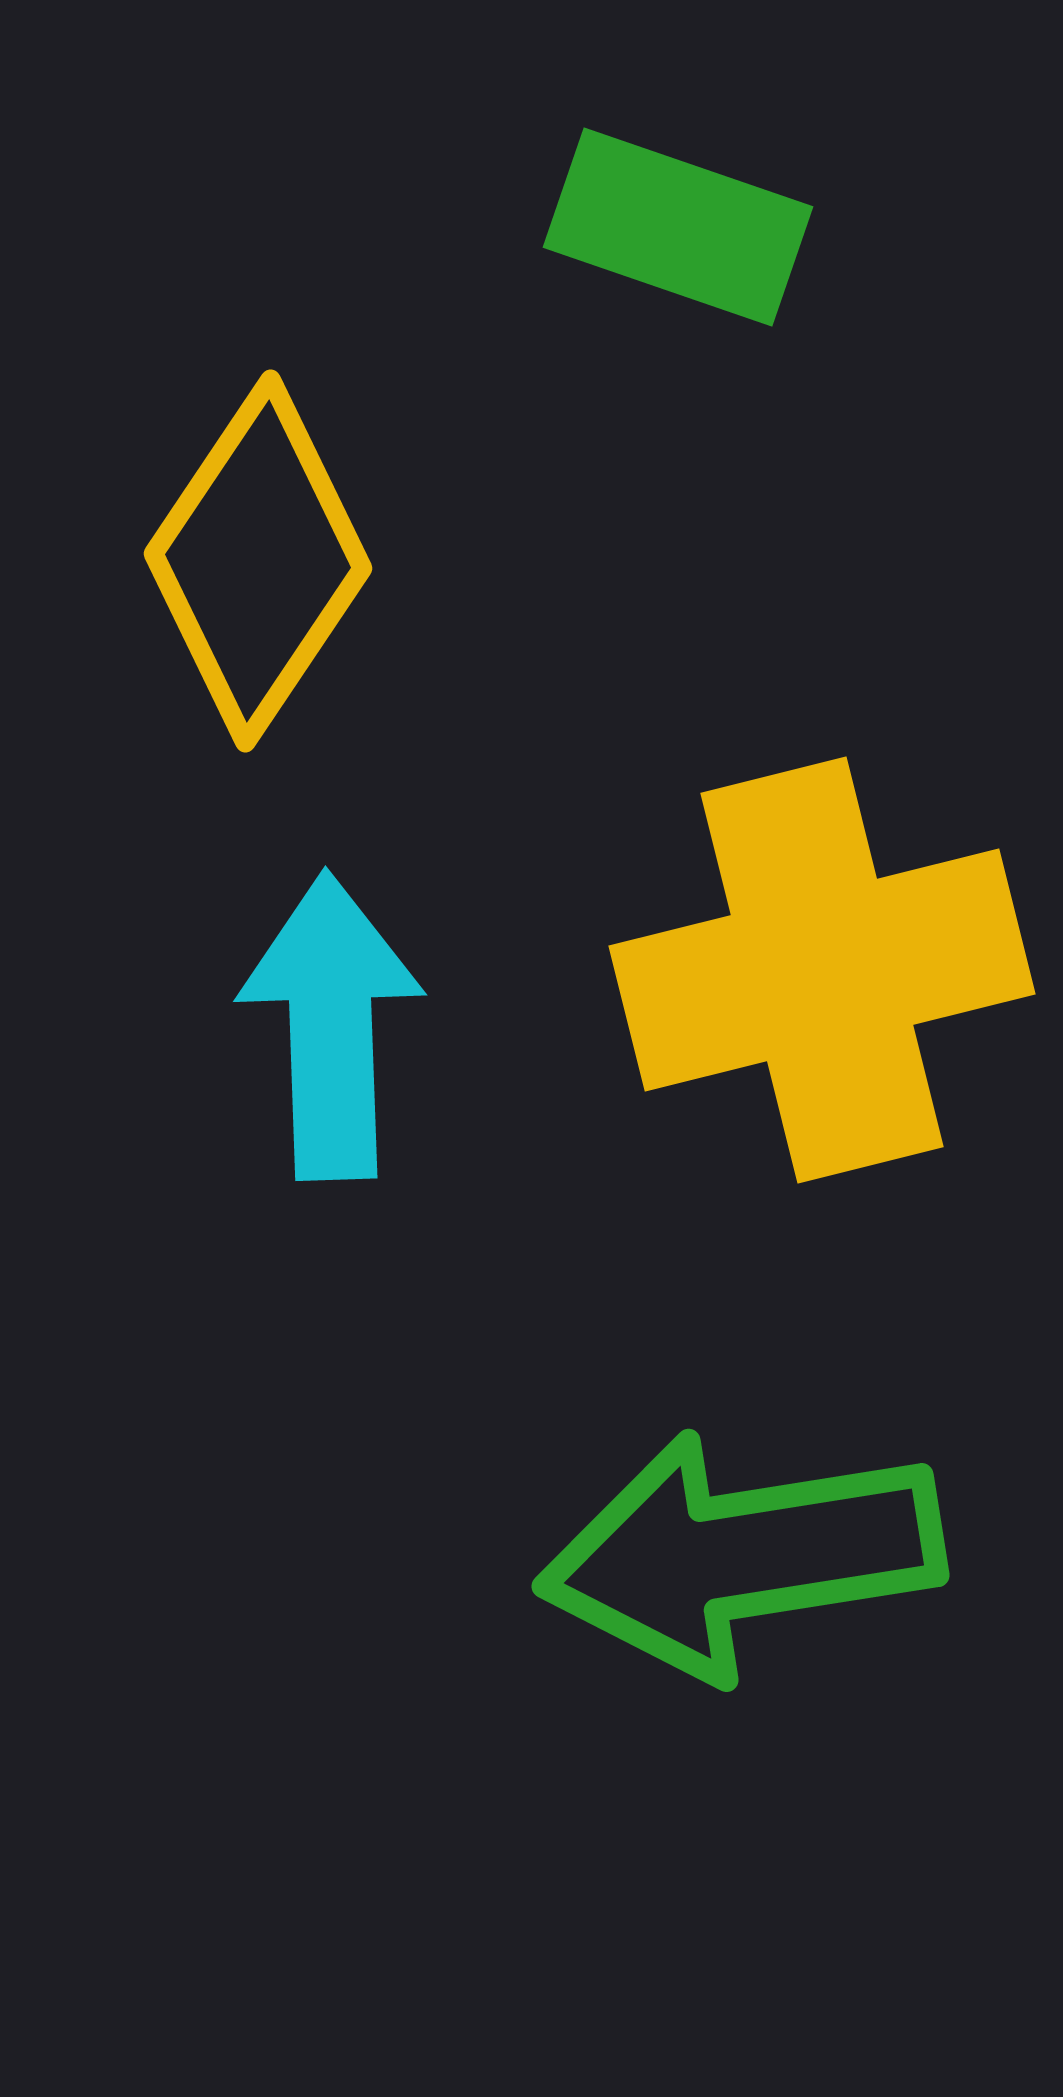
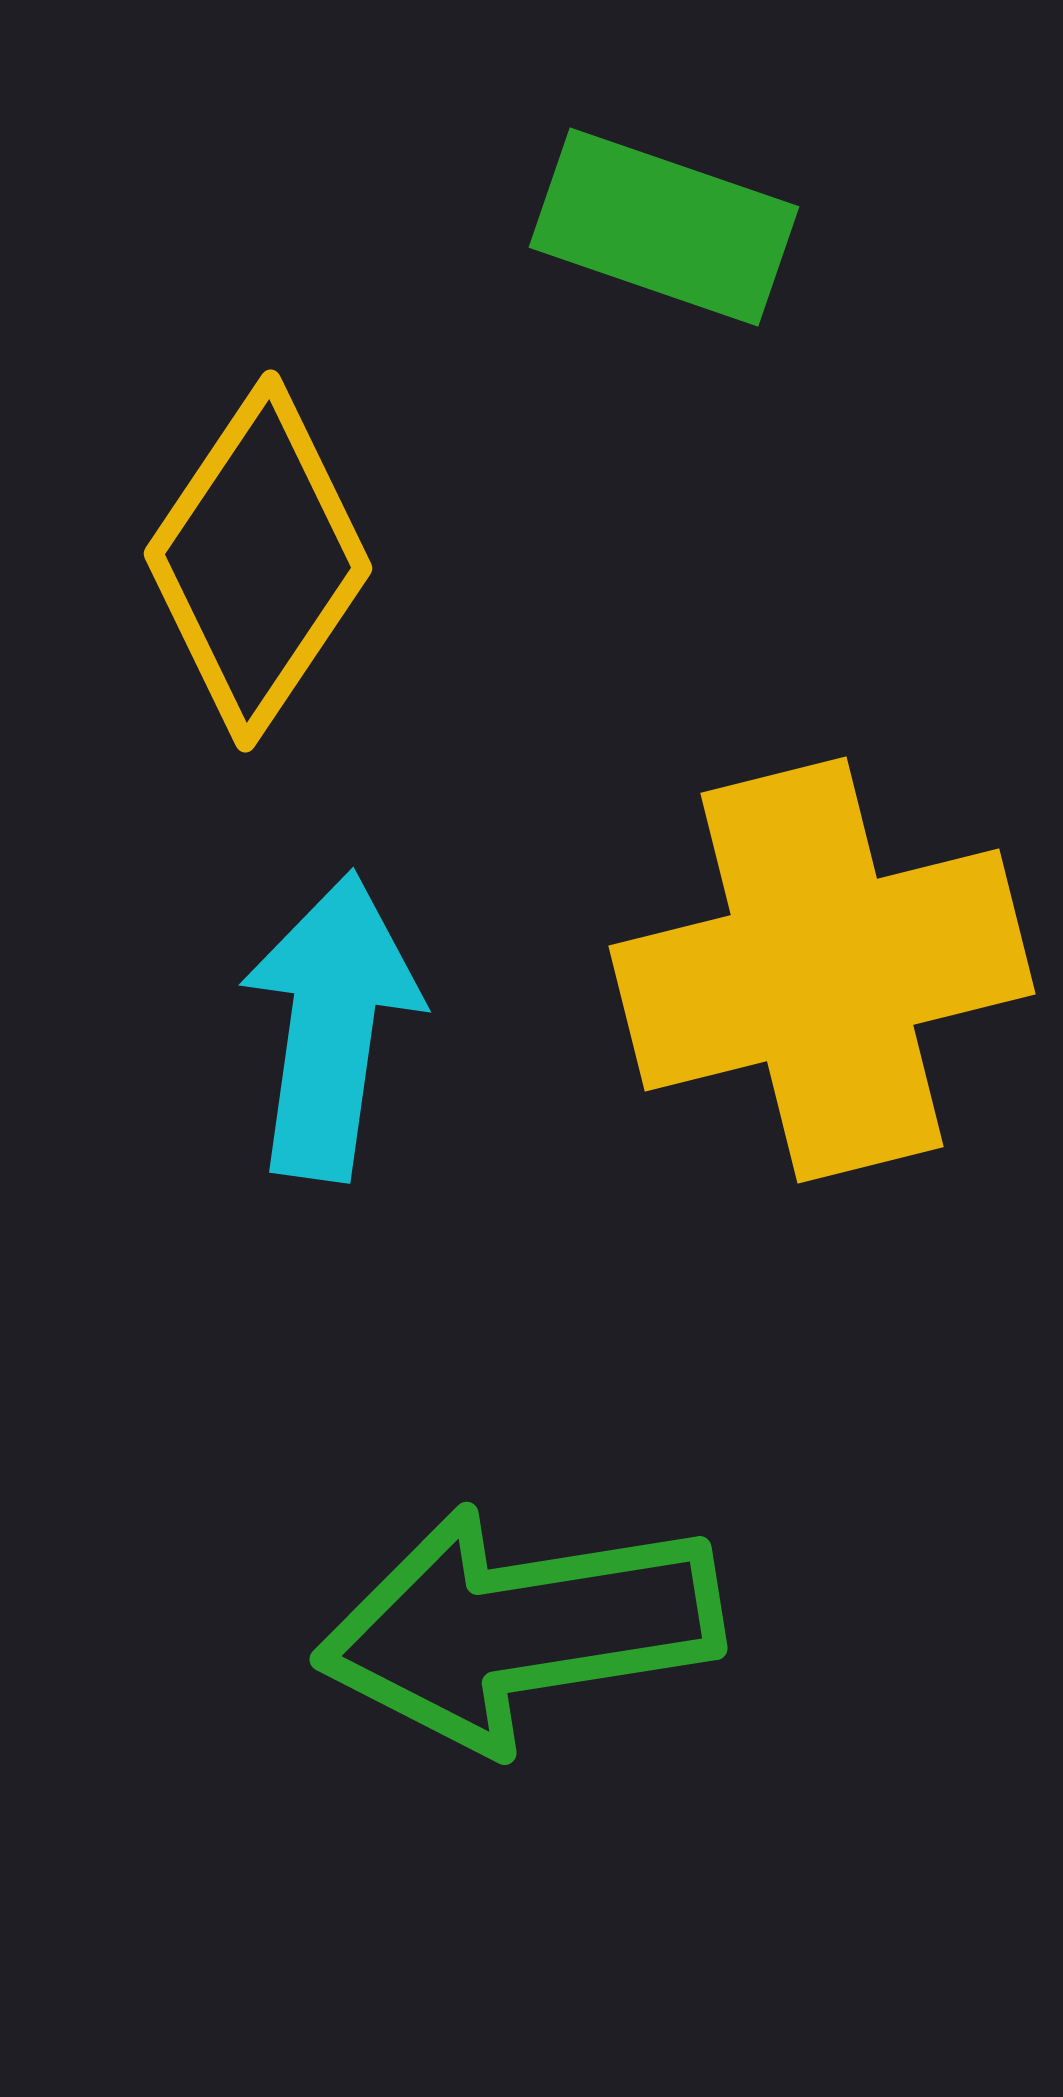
green rectangle: moved 14 px left
cyan arrow: rotated 10 degrees clockwise
green arrow: moved 222 px left, 73 px down
